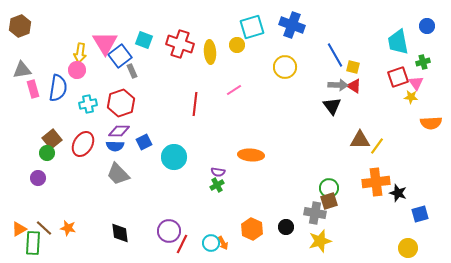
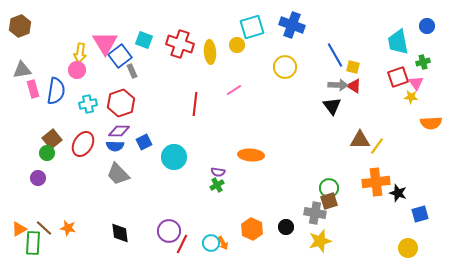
blue semicircle at (58, 88): moved 2 px left, 3 px down
